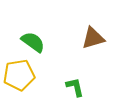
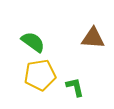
brown triangle: rotated 20 degrees clockwise
yellow pentagon: moved 21 px right
